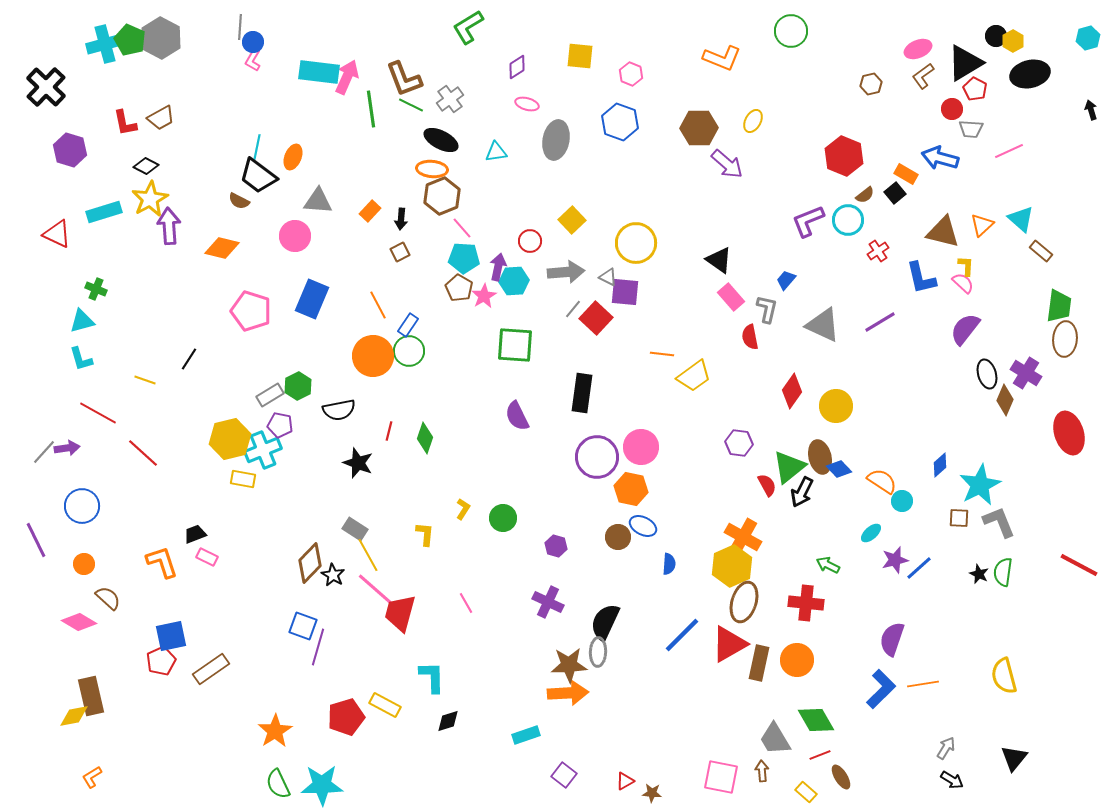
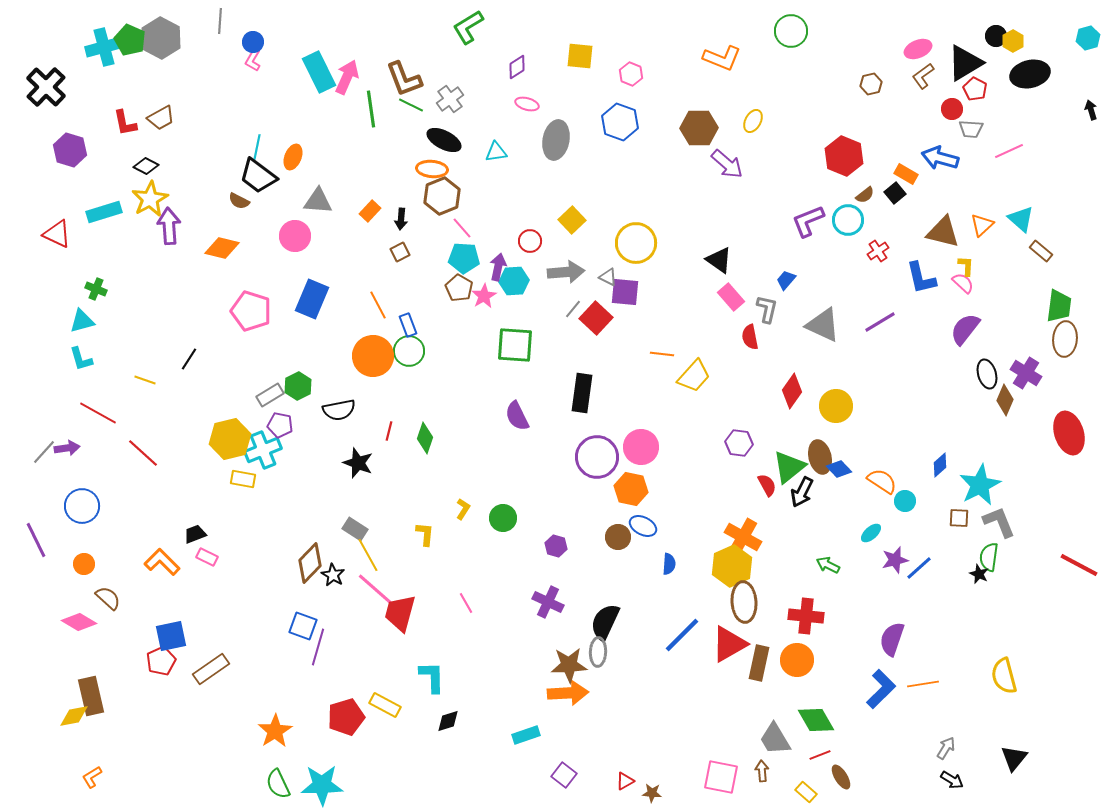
gray line at (240, 27): moved 20 px left, 6 px up
cyan cross at (105, 44): moved 1 px left, 3 px down
cyan rectangle at (319, 72): rotated 57 degrees clockwise
black ellipse at (441, 140): moved 3 px right
blue rectangle at (408, 325): rotated 55 degrees counterclockwise
yellow trapezoid at (694, 376): rotated 12 degrees counterclockwise
cyan circle at (902, 501): moved 3 px right
orange L-shape at (162, 562): rotated 27 degrees counterclockwise
green semicircle at (1003, 572): moved 14 px left, 15 px up
brown ellipse at (744, 602): rotated 21 degrees counterclockwise
red cross at (806, 603): moved 13 px down
